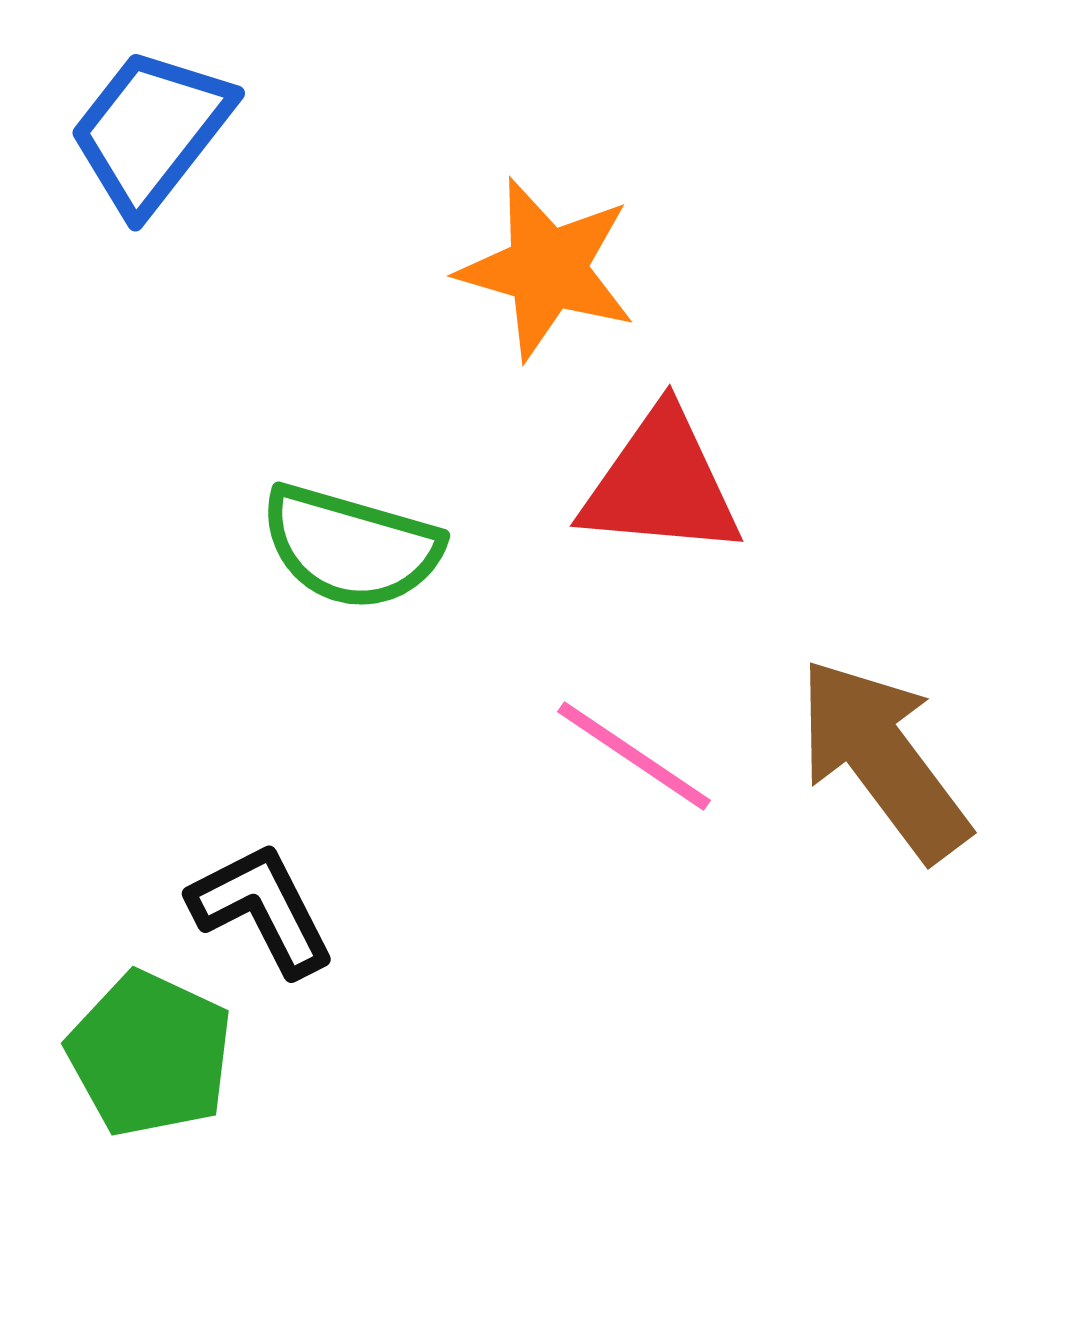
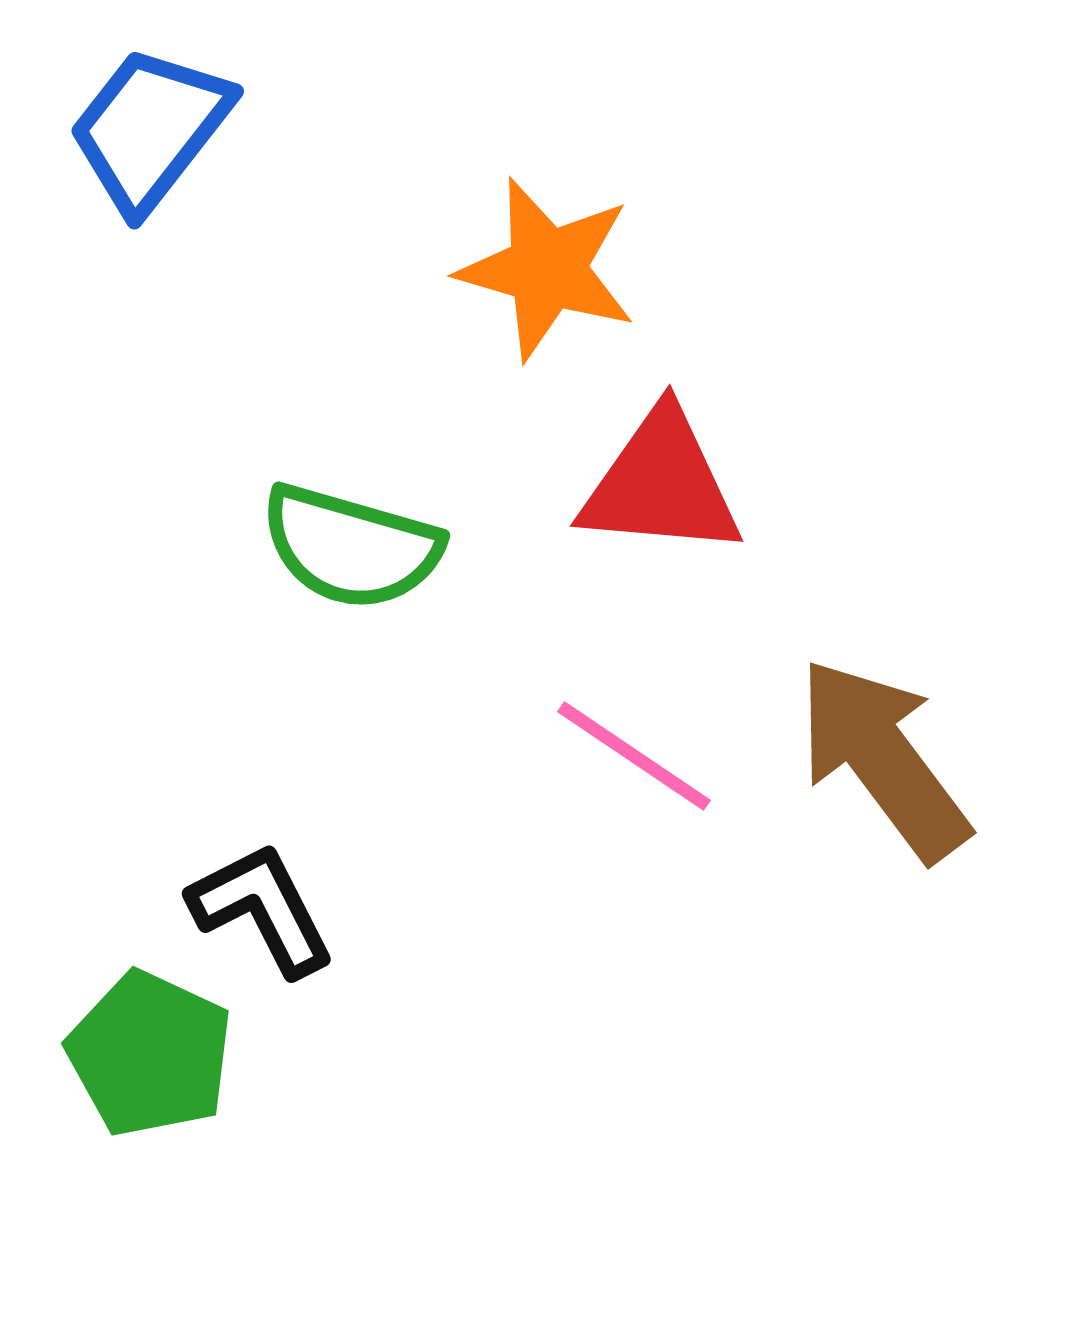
blue trapezoid: moved 1 px left, 2 px up
